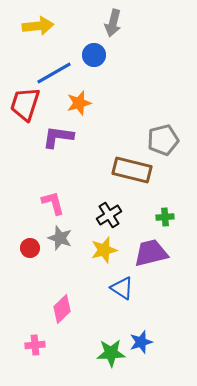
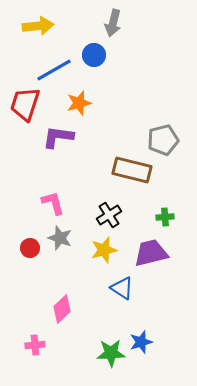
blue line: moved 3 px up
